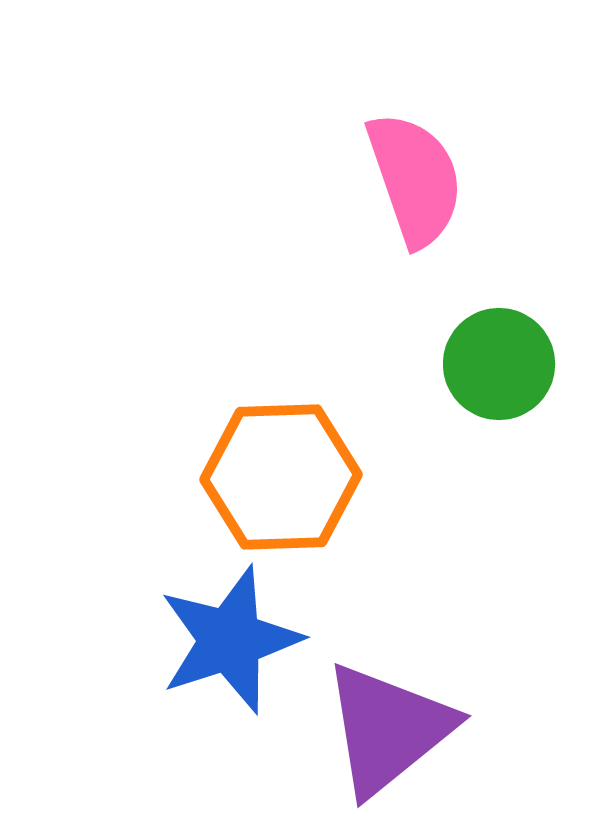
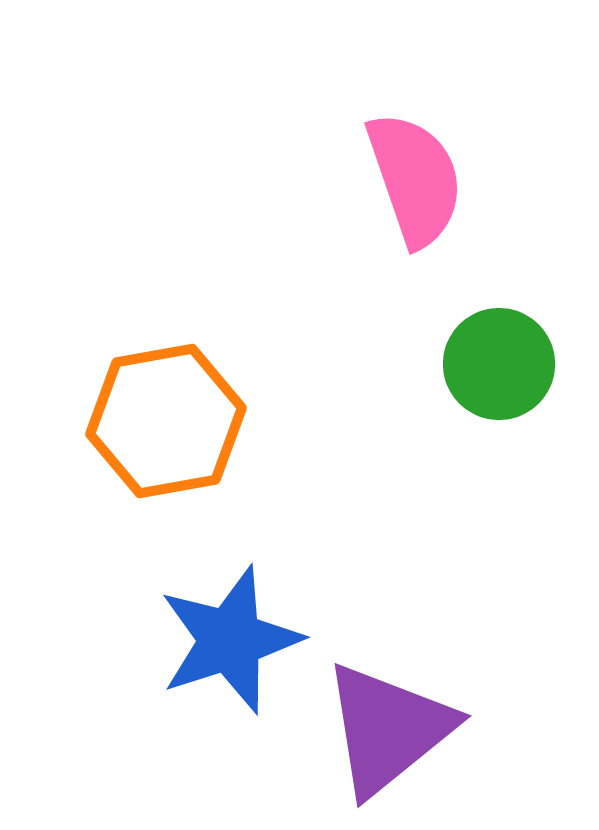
orange hexagon: moved 115 px left, 56 px up; rotated 8 degrees counterclockwise
